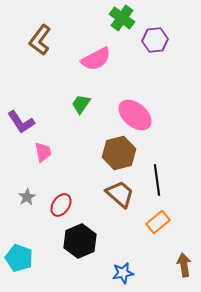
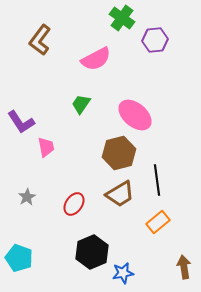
pink trapezoid: moved 3 px right, 5 px up
brown trapezoid: rotated 108 degrees clockwise
red ellipse: moved 13 px right, 1 px up
black hexagon: moved 12 px right, 11 px down
brown arrow: moved 2 px down
